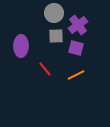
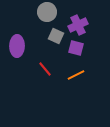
gray circle: moved 7 px left, 1 px up
purple cross: rotated 12 degrees clockwise
gray square: rotated 28 degrees clockwise
purple ellipse: moved 4 px left
